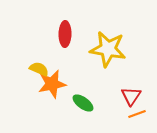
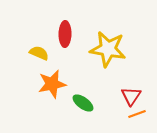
yellow semicircle: moved 16 px up
